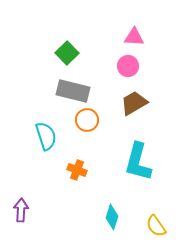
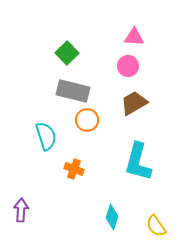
orange cross: moved 3 px left, 1 px up
